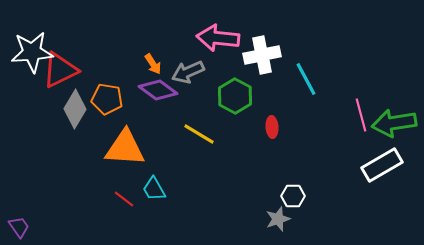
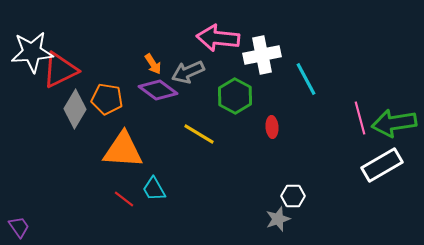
pink line: moved 1 px left, 3 px down
orange triangle: moved 2 px left, 2 px down
